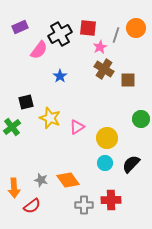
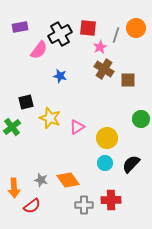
purple rectangle: rotated 14 degrees clockwise
blue star: rotated 24 degrees counterclockwise
